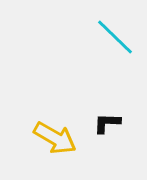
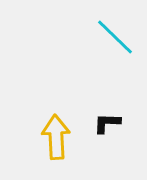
yellow arrow: moved 1 px right, 1 px up; rotated 123 degrees counterclockwise
